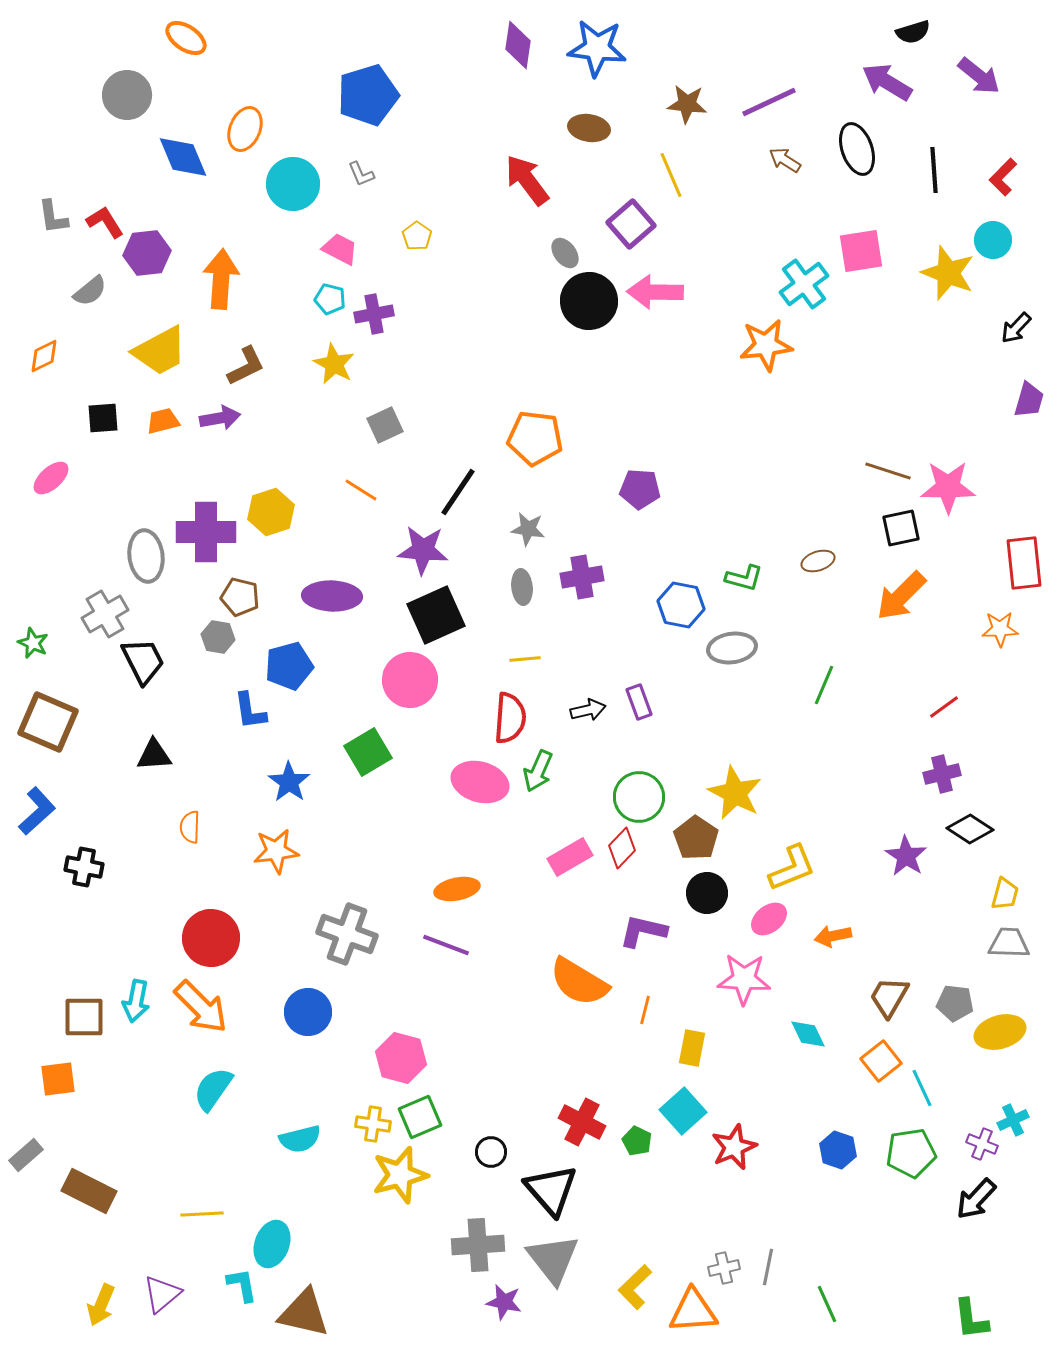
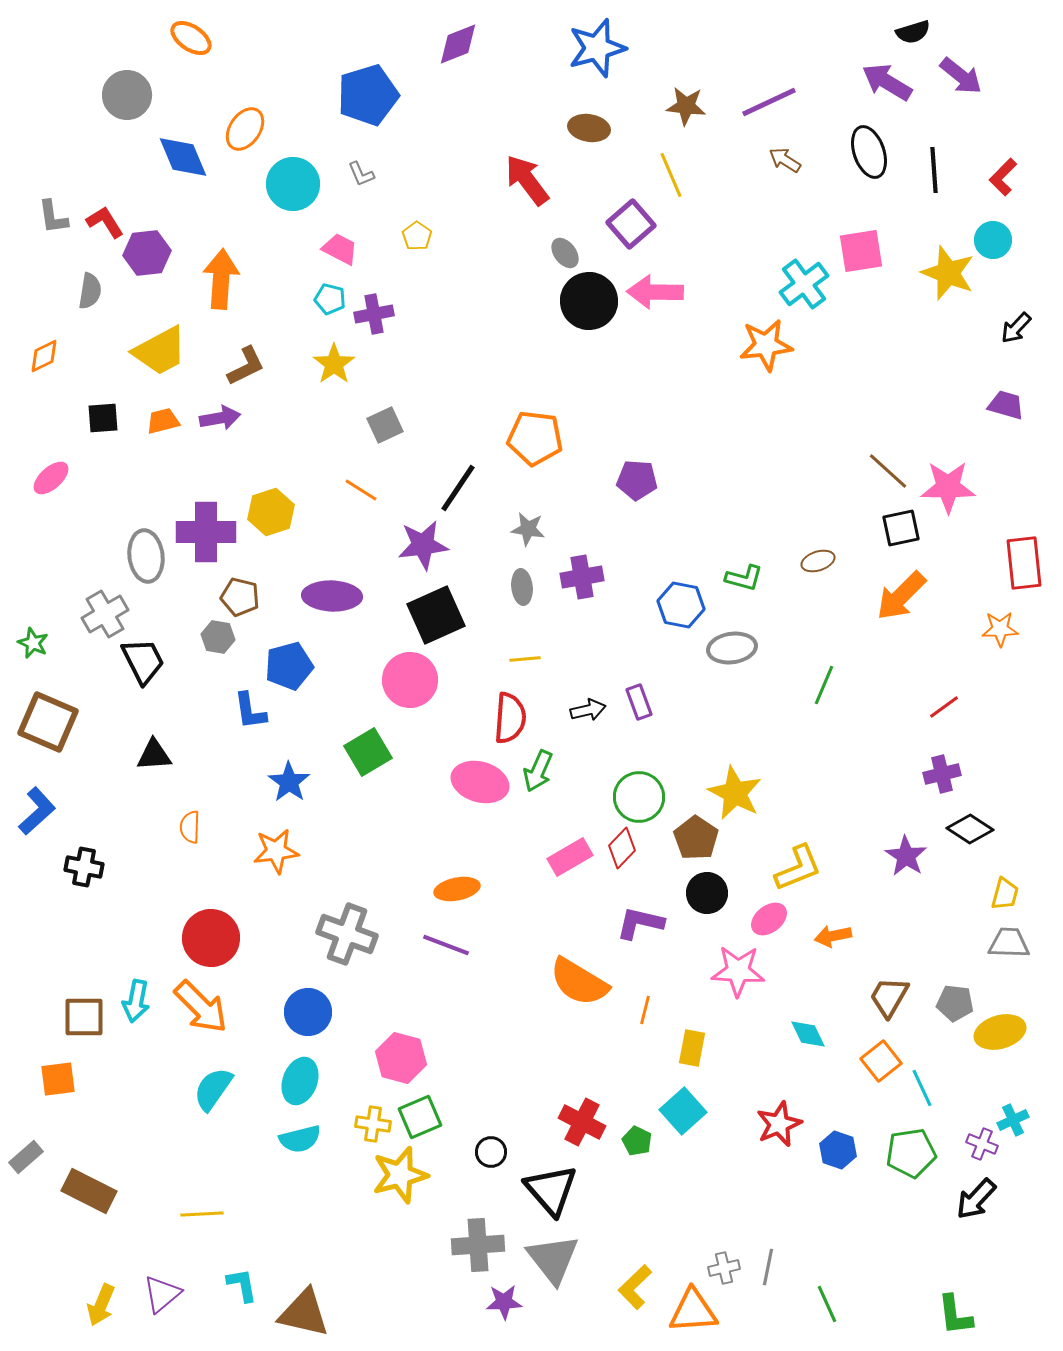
orange ellipse at (186, 38): moved 5 px right
purple diamond at (518, 45): moved 60 px left, 1 px up; rotated 60 degrees clockwise
blue star at (597, 48): rotated 22 degrees counterclockwise
purple arrow at (979, 76): moved 18 px left
brown star at (687, 104): moved 1 px left, 2 px down
orange ellipse at (245, 129): rotated 12 degrees clockwise
black ellipse at (857, 149): moved 12 px right, 3 px down
gray semicircle at (90, 291): rotated 42 degrees counterclockwise
yellow star at (334, 364): rotated 9 degrees clockwise
purple trapezoid at (1029, 400): moved 23 px left, 5 px down; rotated 90 degrees counterclockwise
brown line at (888, 471): rotated 24 degrees clockwise
purple pentagon at (640, 489): moved 3 px left, 9 px up
black line at (458, 492): moved 4 px up
purple star at (423, 550): moved 5 px up; rotated 12 degrees counterclockwise
yellow L-shape at (792, 868): moved 6 px right
purple L-shape at (643, 931): moved 3 px left, 8 px up
pink star at (744, 979): moved 6 px left, 8 px up
red star at (734, 1147): moved 45 px right, 23 px up
gray rectangle at (26, 1155): moved 2 px down
cyan ellipse at (272, 1244): moved 28 px right, 163 px up
purple star at (504, 1302): rotated 15 degrees counterclockwise
green L-shape at (971, 1319): moved 16 px left, 4 px up
